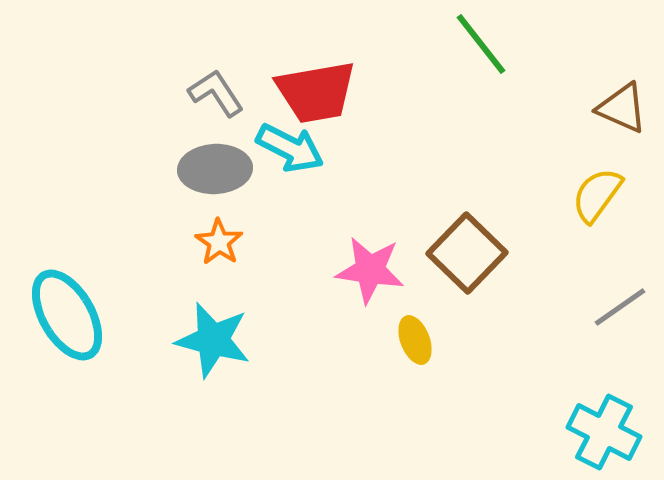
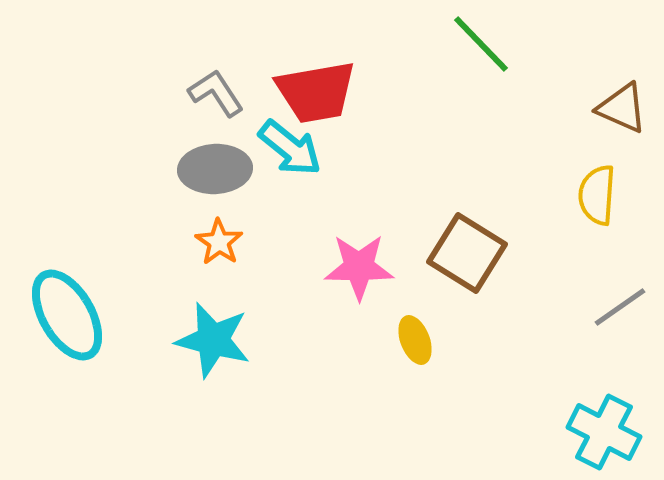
green line: rotated 6 degrees counterclockwise
cyan arrow: rotated 12 degrees clockwise
yellow semicircle: rotated 32 degrees counterclockwise
brown square: rotated 12 degrees counterclockwise
pink star: moved 11 px left, 3 px up; rotated 8 degrees counterclockwise
